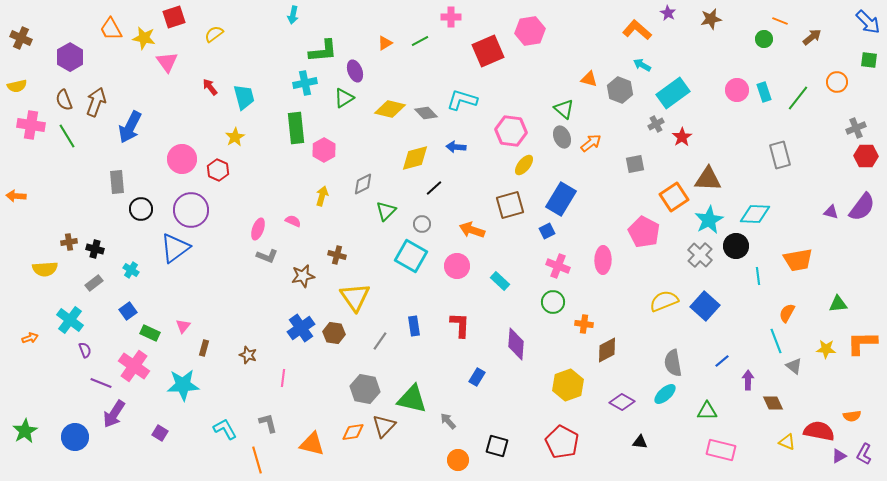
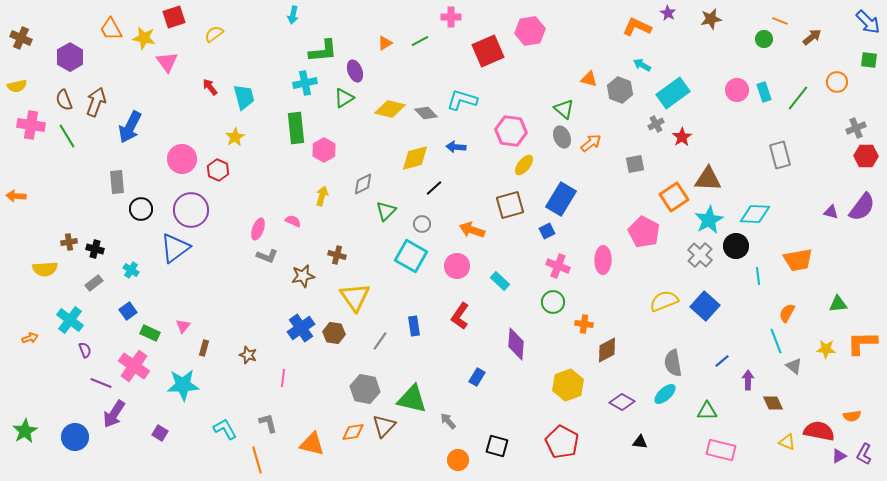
orange L-shape at (637, 30): moved 3 px up; rotated 16 degrees counterclockwise
red L-shape at (460, 325): moved 9 px up; rotated 148 degrees counterclockwise
